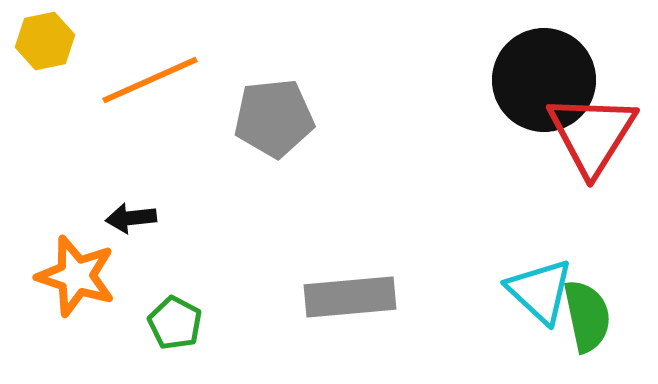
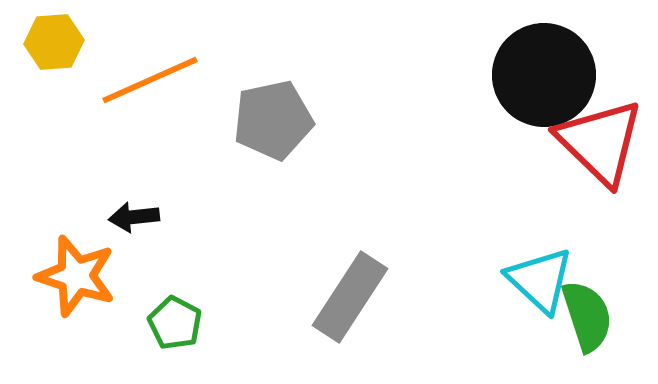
yellow hexagon: moved 9 px right, 1 px down; rotated 8 degrees clockwise
black circle: moved 5 px up
gray pentagon: moved 1 px left, 2 px down; rotated 6 degrees counterclockwise
red triangle: moved 8 px right, 8 px down; rotated 18 degrees counterclockwise
black arrow: moved 3 px right, 1 px up
cyan triangle: moved 11 px up
gray rectangle: rotated 52 degrees counterclockwise
green semicircle: rotated 6 degrees counterclockwise
